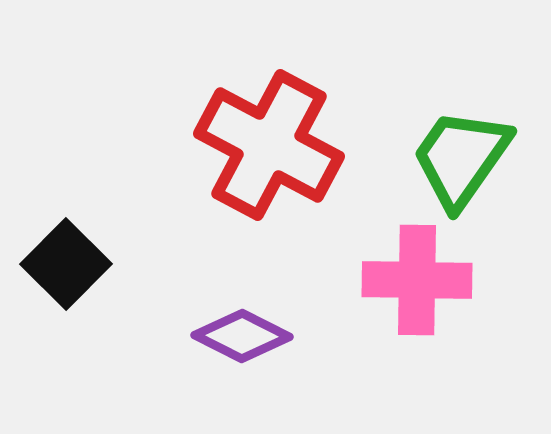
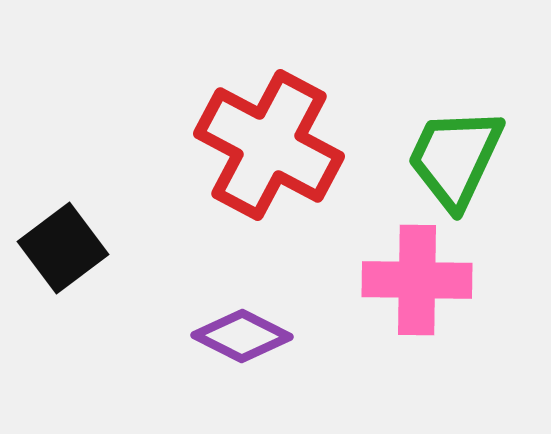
green trapezoid: moved 6 px left; rotated 10 degrees counterclockwise
black square: moved 3 px left, 16 px up; rotated 8 degrees clockwise
